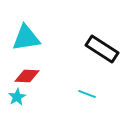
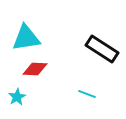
red diamond: moved 8 px right, 7 px up
